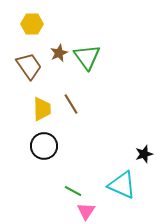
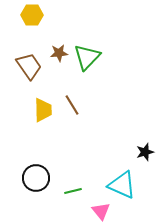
yellow hexagon: moved 9 px up
brown star: rotated 18 degrees clockwise
green triangle: rotated 20 degrees clockwise
brown line: moved 1 px right, 1 px down
yellow trapezoid: moved 1 px right, 1 px down
black circle: moved 8 px left, 32 px down
black star: moved 1 px right, 2 px up
green line: rotated 42 degrees counterclockwise
pink triangle: moved 15 px right; rotated 12 degrees counterclockwise
